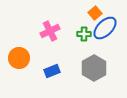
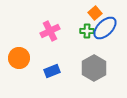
green cross: moved 3 px right, 3 px up
